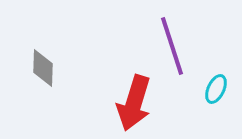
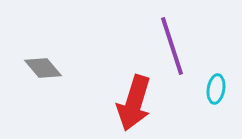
gray diamond: rotated 42 degrees counterclockwise
cyan ellipse: rotated 16 degrees counterclockwise
